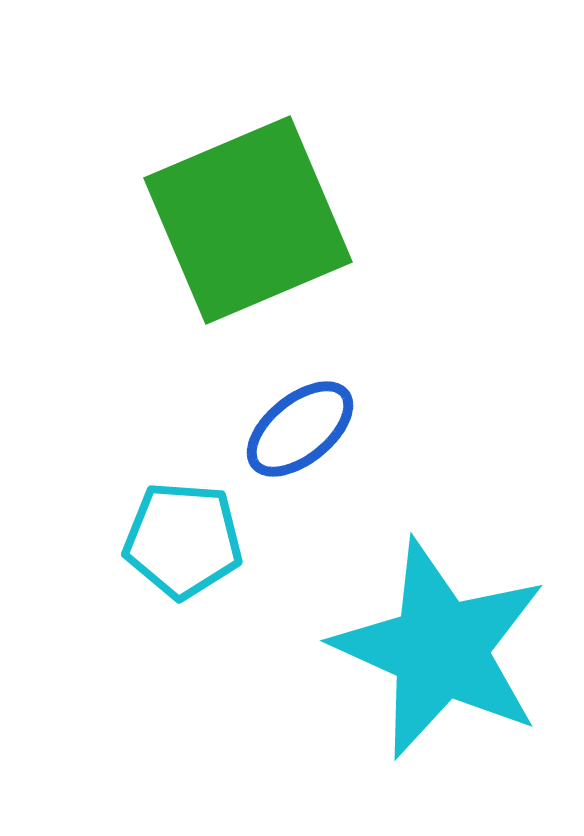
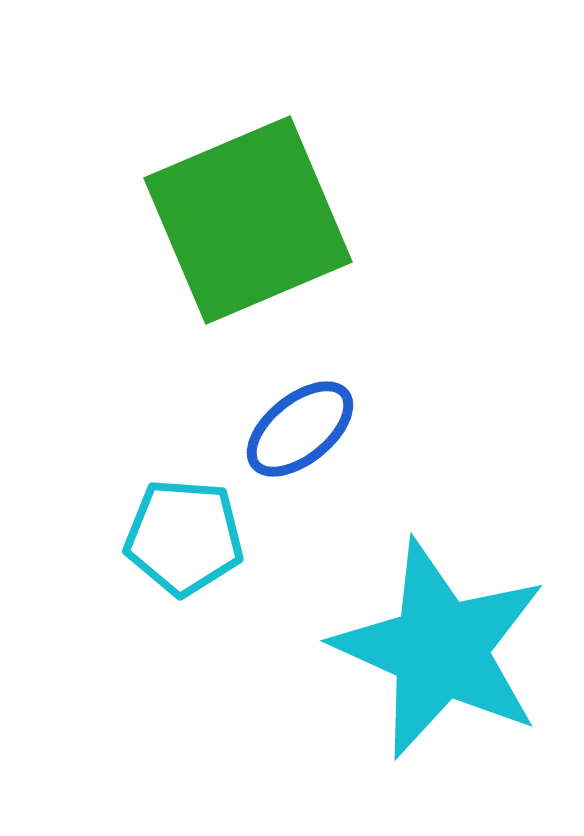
cyan pentagon: moved 1 px right, 3 px up
